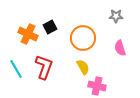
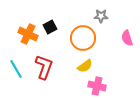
gray star: moved 15 px left
pink semicircle: moved 7 px right, 10 px up
yellow semicircle: moved 2 px right, 1 px up; rotated 84 degrees clockwise
